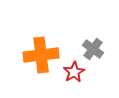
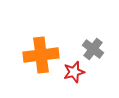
red star: rotated 15 degrees clockwise
